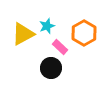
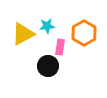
cyan star: rotated 14 degrees clockwise
pink rectangle: rotated 56 degrees clockwise
black circle: moved 3 px left, 2 px up
